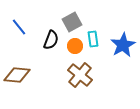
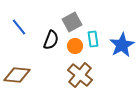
blue star: moved 1 px left
